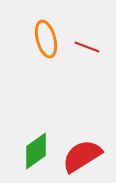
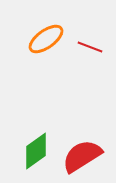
orange ellipse: rotated 69 degrees clockwise
red line: moved 3 px right
